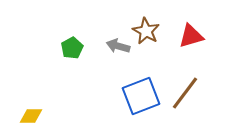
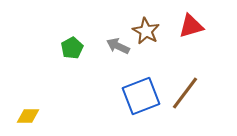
red triangle: moved 10 px up
gray arrow: rotated 10 degrees clockwise
yellow diamond: moved 3 px left
